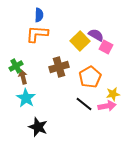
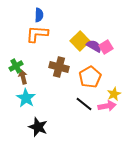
purple semicircle: moved 2 px left, 11 px down
pink square: rotated 32 degrees clockwise
brown cross: rotated 30 degrees clockwise
yellow star: moved 1 px right; rotated 16 degrees counterclockwise
